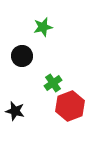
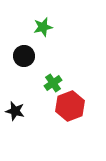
black circle: moved 2 px right
